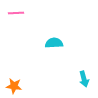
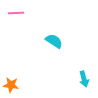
cyan semicircle: moved 2 px up; rotated 36 degrees clockwise
orange star: moved 3 px left, 1 px up
